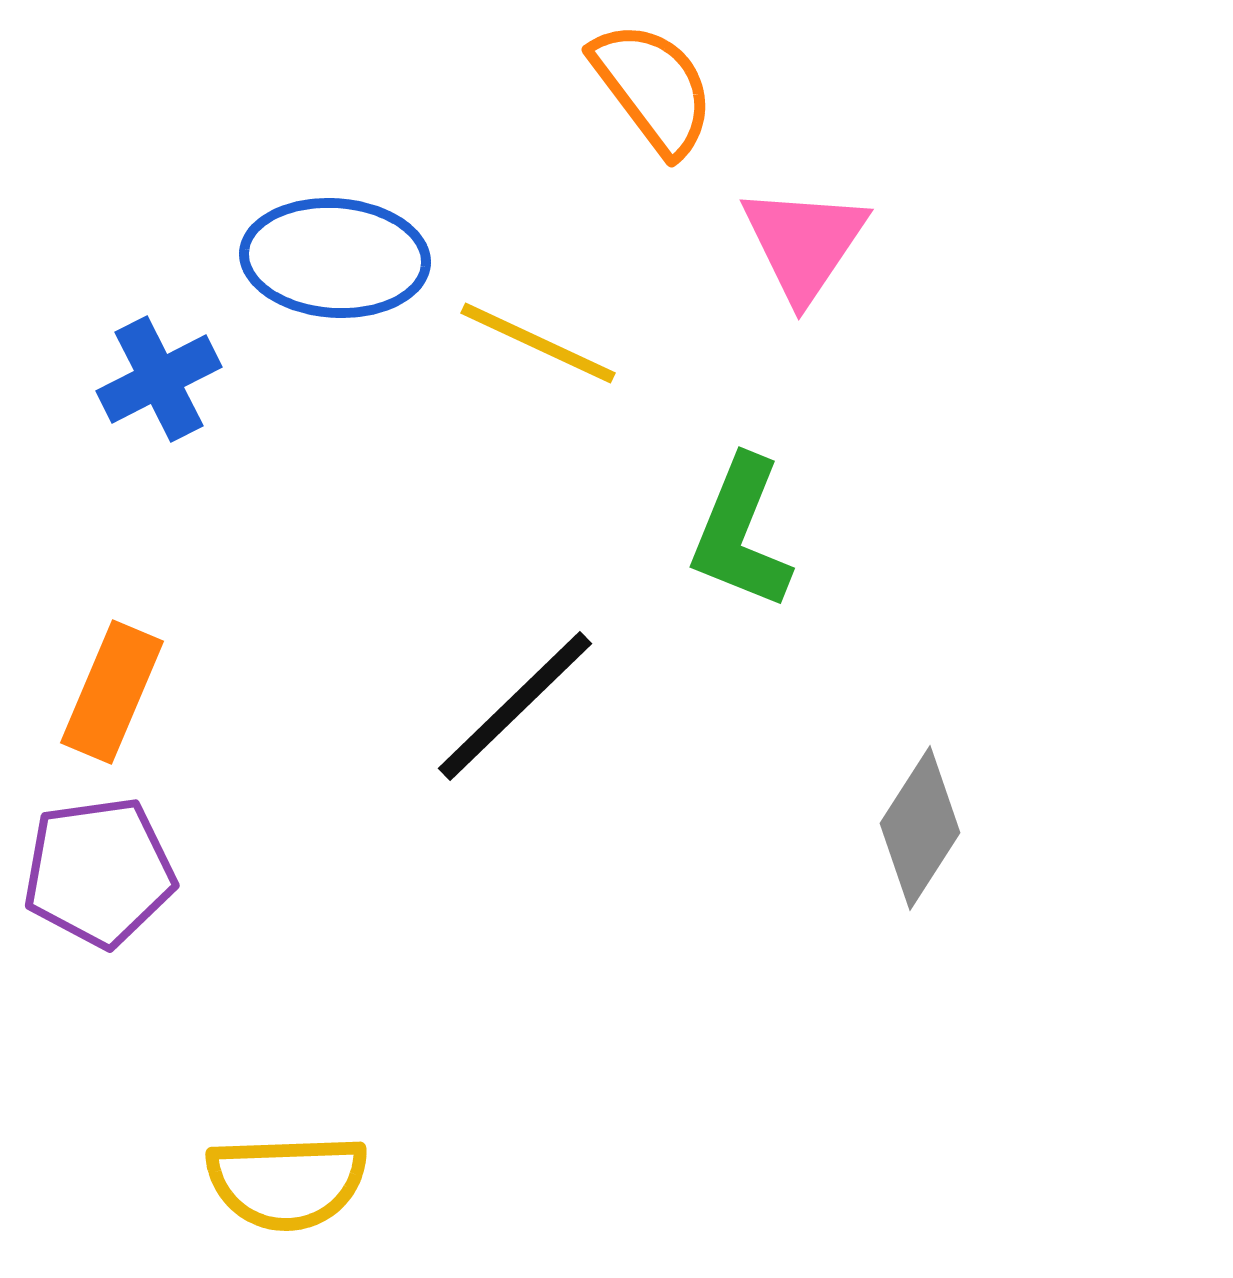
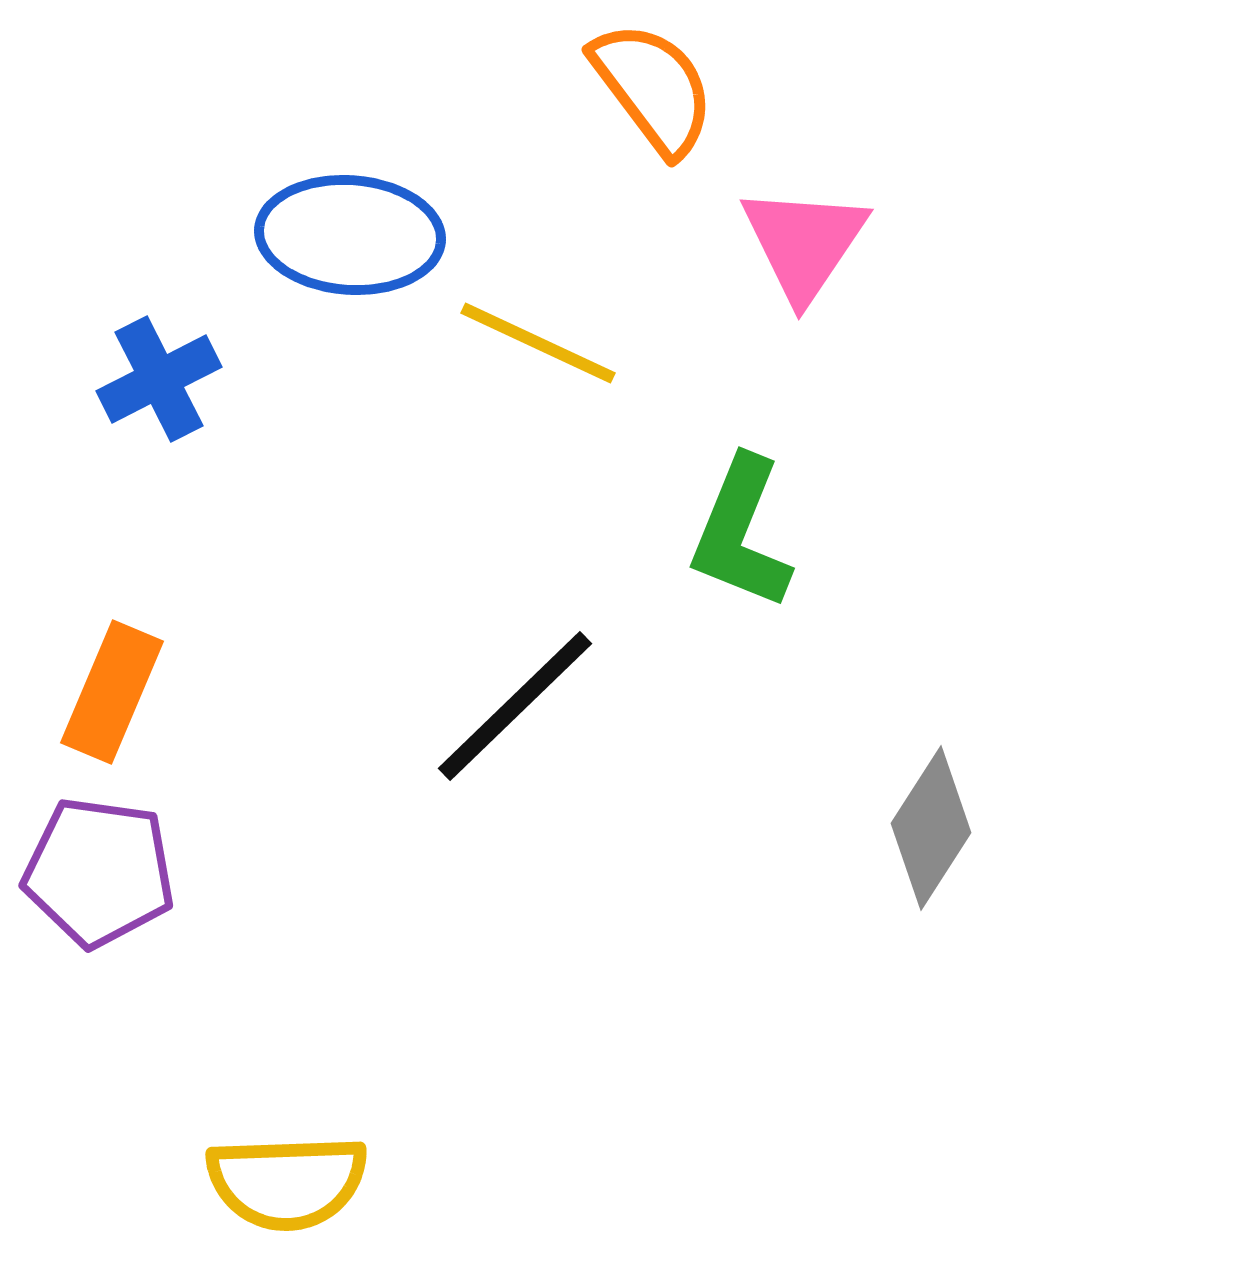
blue ellipse: moved 15 px right, 23 px up
gray diamond: moved 11 px right
purple pentagon: rotated 16 degrees clockwise
